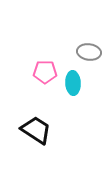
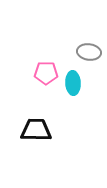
pink pentagon: moved 1 px right, 1 px down
black trapezoid: rotated 32 degrees counterclockwise
